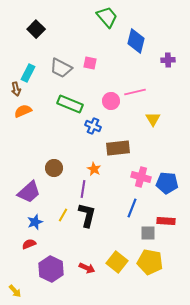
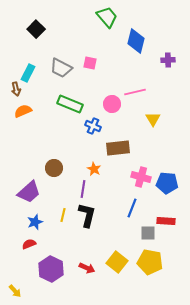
pink circle: moved 1 px right, 3 px down
yellow line: rotated 16 degrees counterclockwise
